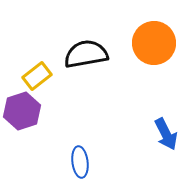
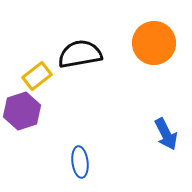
black semicircle: moved 6 px left
